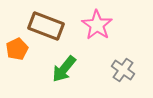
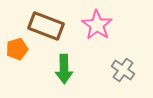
orange pentagon: rotated 10 degrees clockwise
green arrow: rotated 40 degrees counterclockwise
